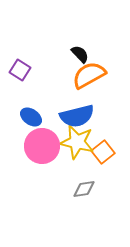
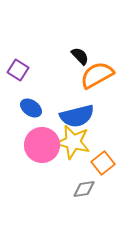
black semicircle: moved 2 px down
purple square: moved 2 px left
orange semicircle: moved 8 px right
blue ellipse: moved 9 px up
yellow star: moved 4 px left
pink circle: moved 1 px up
orange square: moved 11 px down
